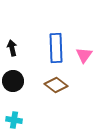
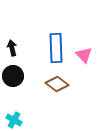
pink triangle: rotated 18 degrees counterclockwise
black circle: moved 5 px up
brown diamond: moved 1 px right, 1 px up
cyan cross: rotated 21 degrees clockwise
